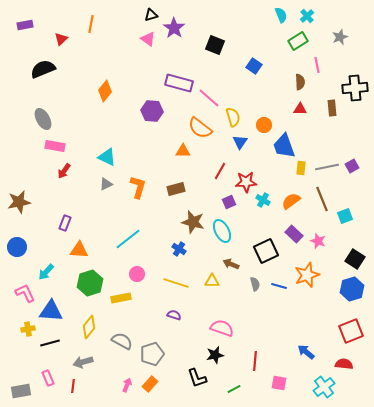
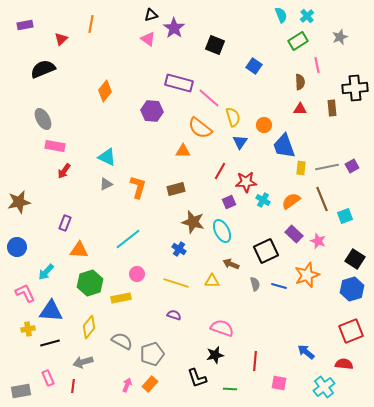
green line at (234, 389): moved 4 px left; rotated 32 degrees clockwise
